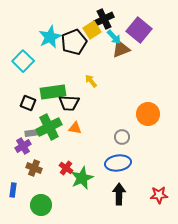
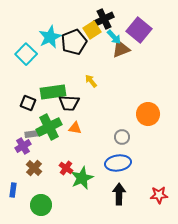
cyan square: moved 3 px right, 7 px up
gray rectangle: moved 1 px down
brown cross: rotated 21 degrees clockwise
